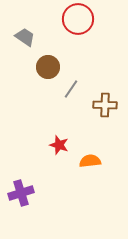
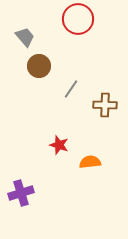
gray trapezoid: rotated 15 degrees clockwise
brown circle: moved 9 px left, 1 px up
orange semicircle: moved 1 px down
